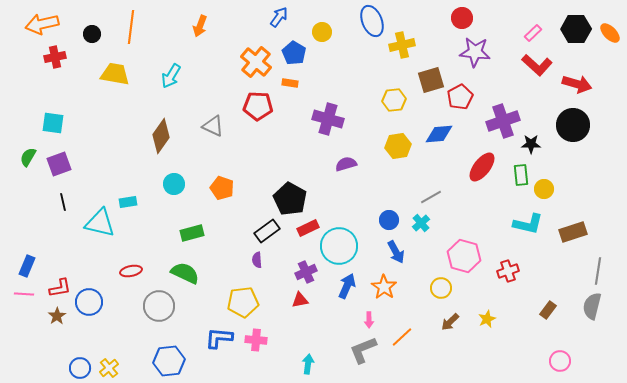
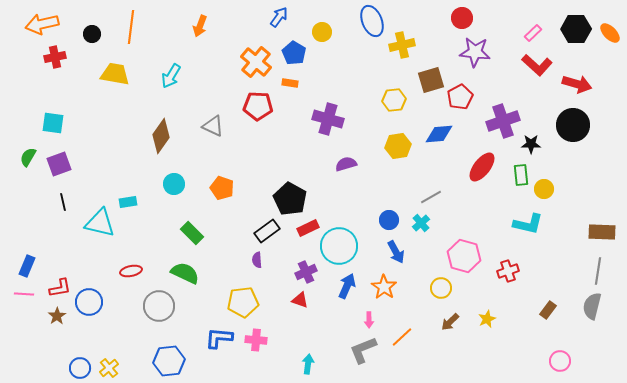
brown rectangle at (573, 232): moved 29 px right; rotated 20 degrees clockwise
green rectangle at (192, 233): rotated 60 degrees clockwise
red triangle at (300, 300): rotated 30 degrees clockwise
